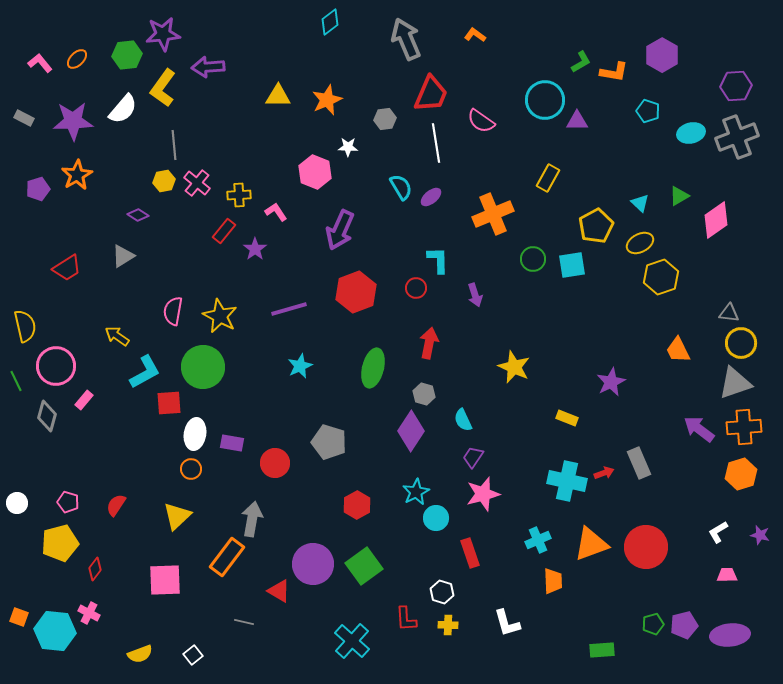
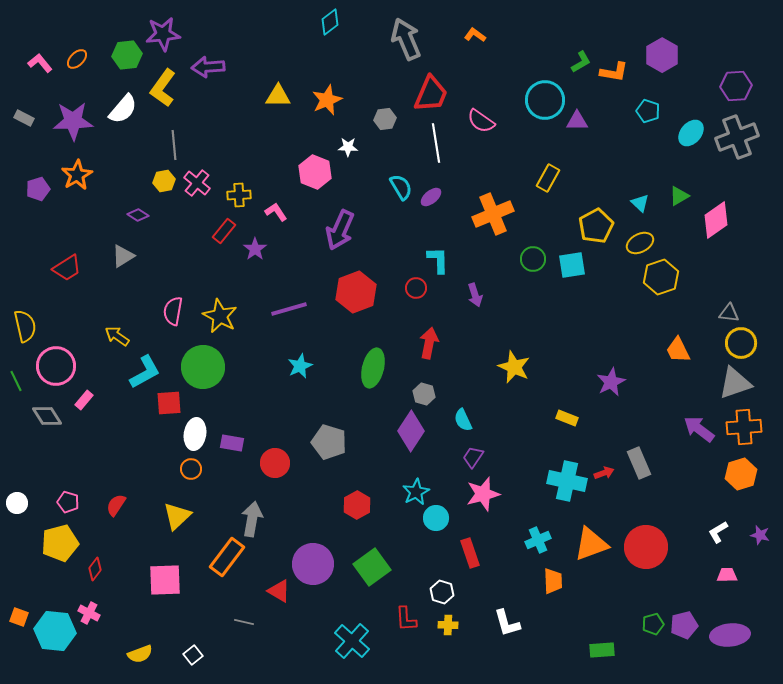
cyan ellipse at (691, 133): rotated 36 degrees counterclockwise
gray diamond at (47, 416): rotated 48 degrees counterclockwise
green square at (364, 566): moved 8 px right, 1 px down
